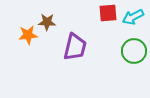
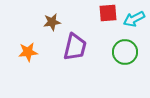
cyan arrow: moved 1 px right, 2 px down
brown star: moved 5 px right; rotated 12 degrees counterclockwise
orange star: moved 17 px down
green circle: moved 9 px left, 1 px down
